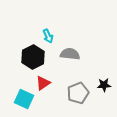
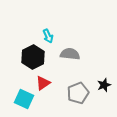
black star: rotated 16 degrees counterclockwise
